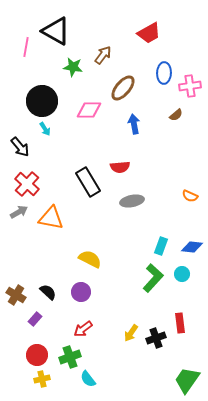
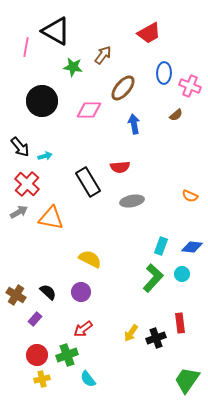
pink cross: rotated 30 degrees clockwise
cyan arrow: moved 27 px down; rotated 72 degrees counterclockwise
green cross: moved 3 px left, 2 px up
